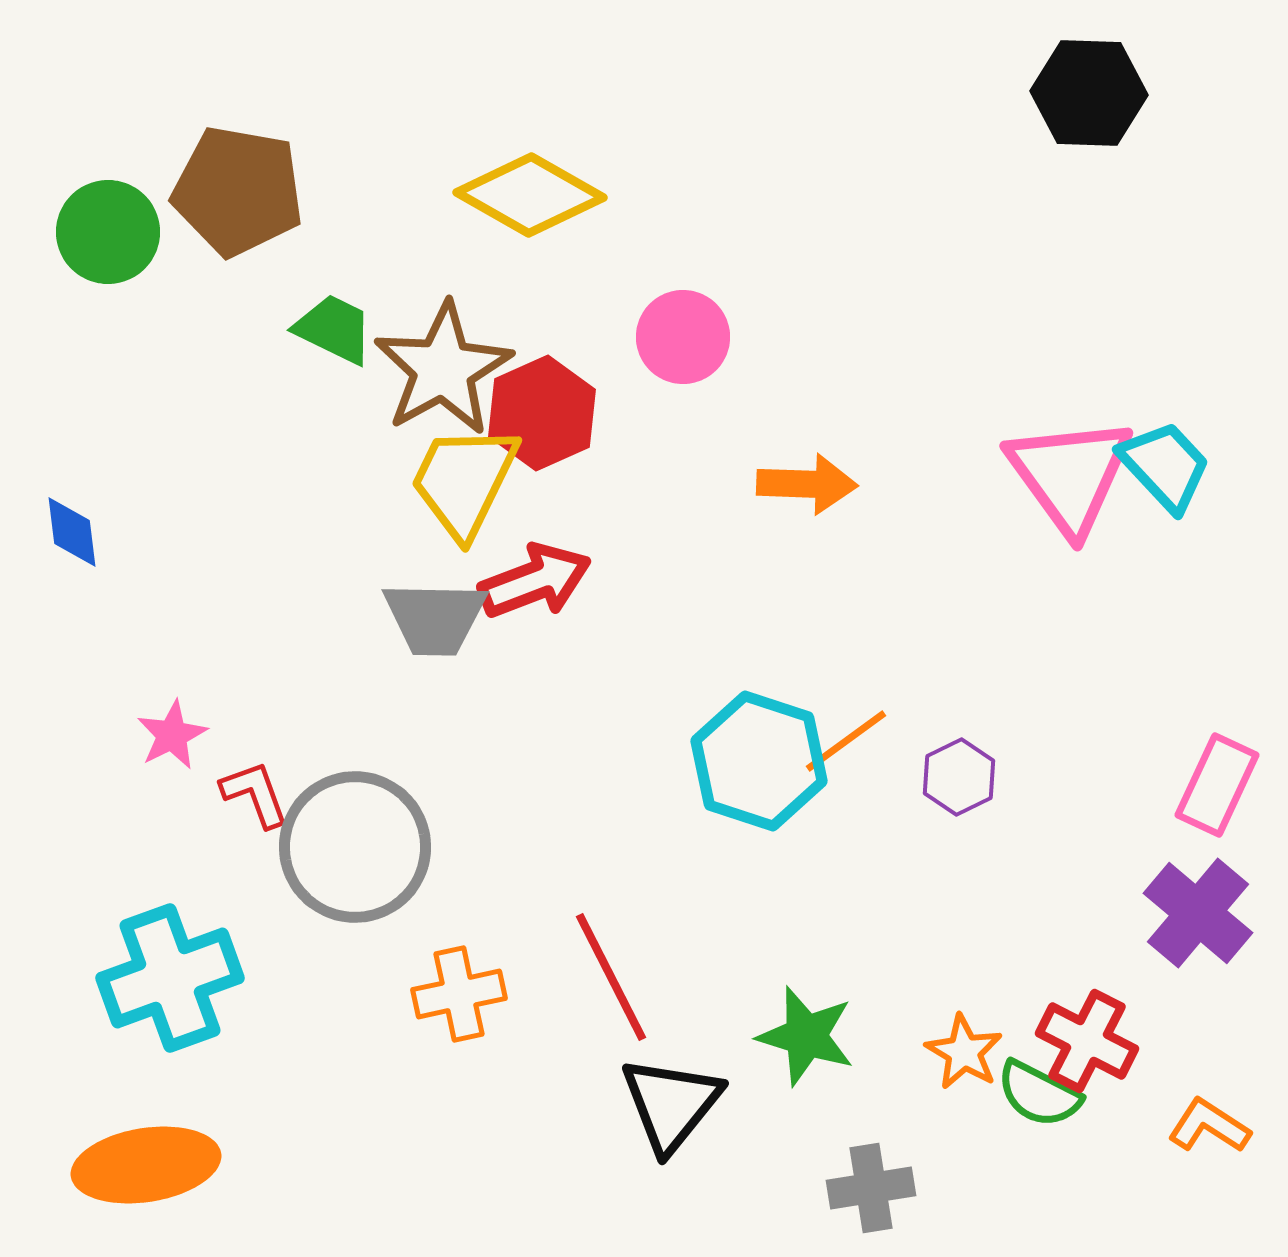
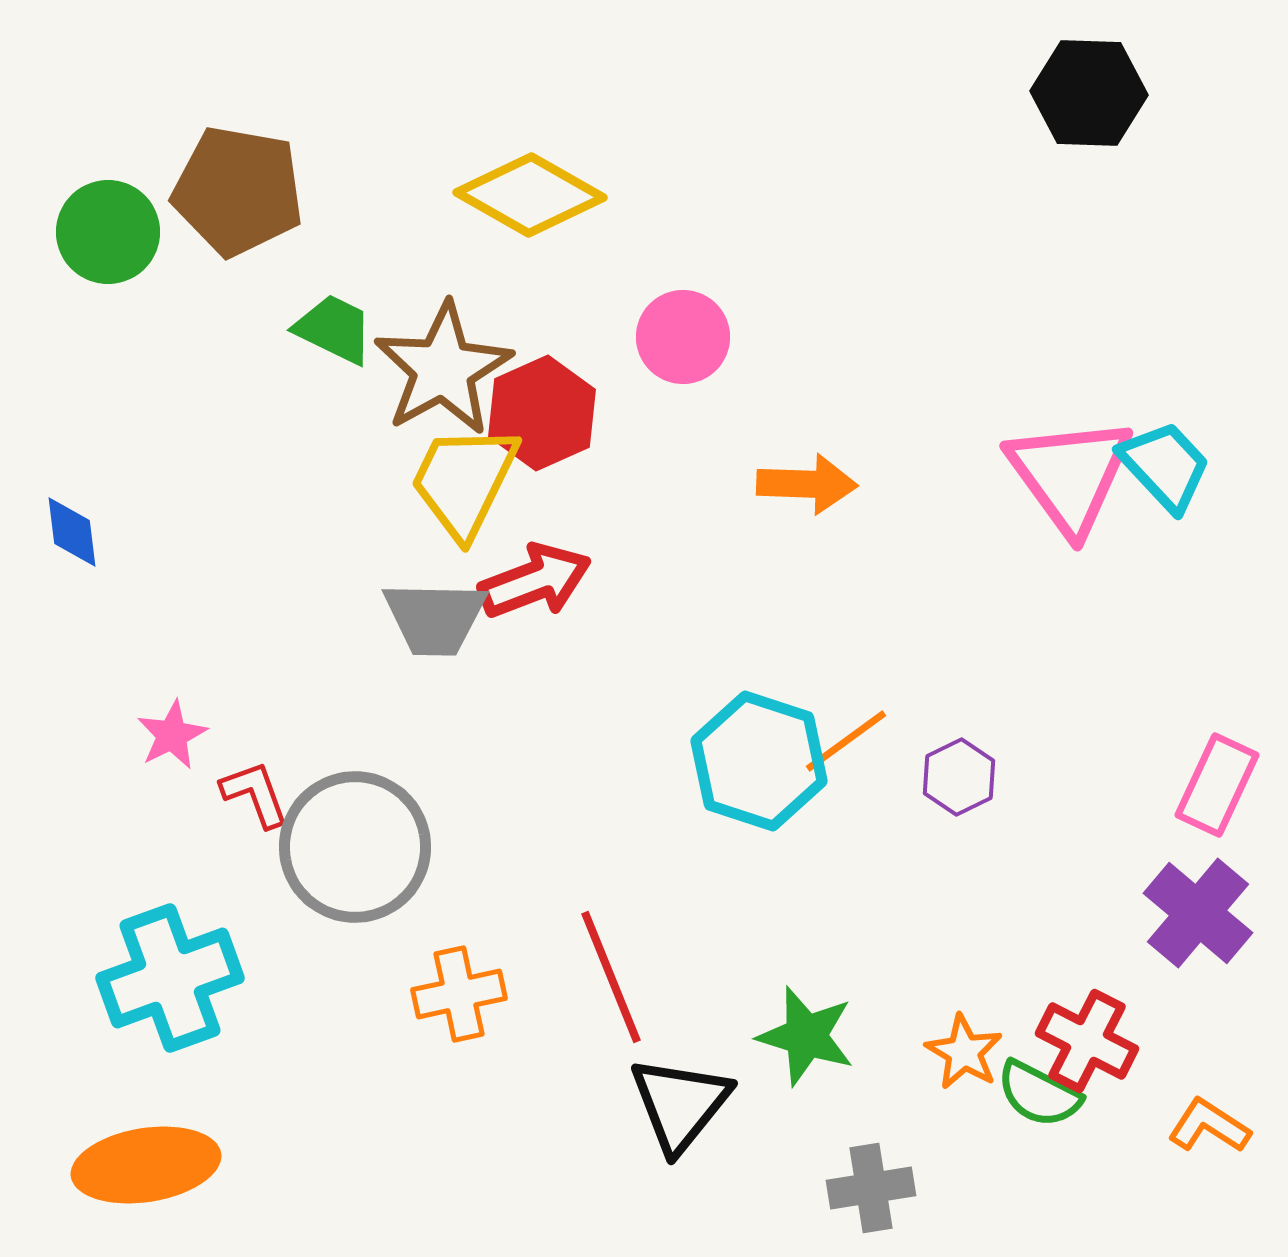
red line: rotated 5 degrees clockwise
black triangle: moved 9 px right
